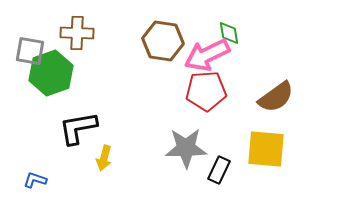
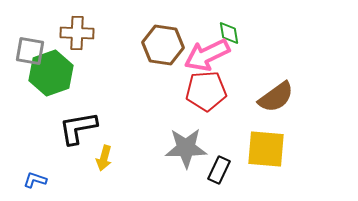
brown hexagon: moved 4 px down
